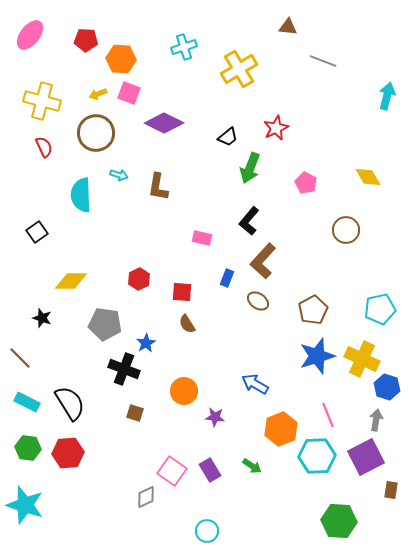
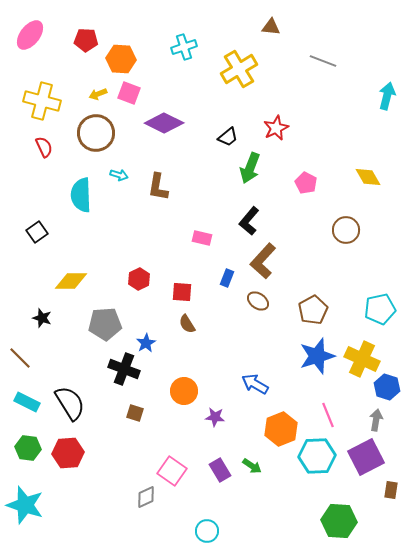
brown triangle at (288, 27): moved 17 px left
gray pentagon at (105, 324): rotated 12 degrees counterclockwise
purple rectangle at (210, 470): moved 10 px right
